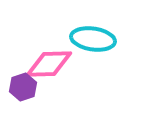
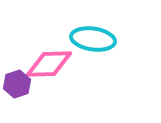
purple hexagon: moved 6 px left, 3 px up
